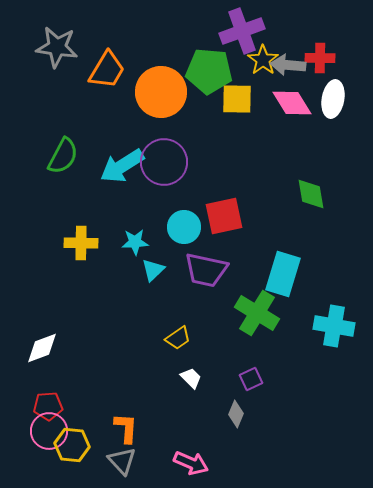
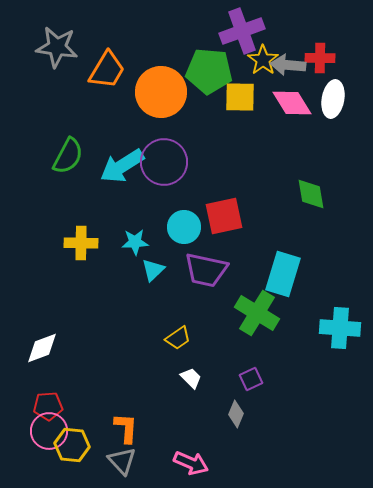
yellow square: moved 3 px right, 2 px up
green semicircle: moved 5 px right
cyan cross: moved 6 px right, 2 px down; rotated 6 degrees counterclockwise
